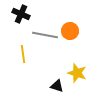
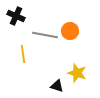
black cross: moved 5 px left, 2 px down
